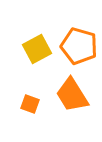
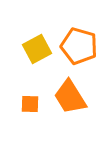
orange trapezoid: moved 2 px left, 2 px down
orange square: rotated 18 degrees counterclockwise
